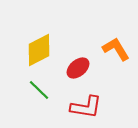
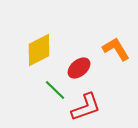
red ellipse: moved 1 px right
green line: moved 16 px right
red L-shape: rotated 28 degrees counterclockwise
